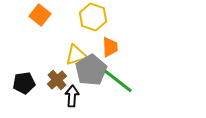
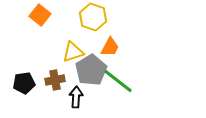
orange trapezoid: rotated 30 degrees clockwise
yellow triangle: moved 3 px left, 3 px up
brown cross: moved 2 px left; rotated 30 degrees clockwise
black arrow: moved 4 px right, 1 px down
